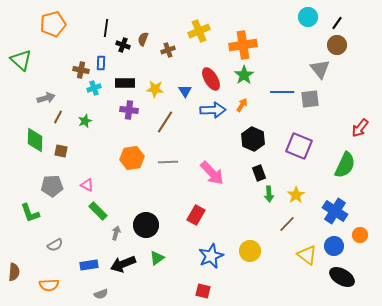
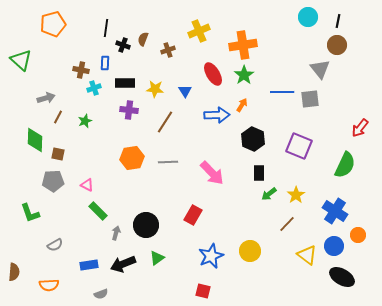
black line at (337, 23): moved 1 px right, 2 px up; rotated 24 degrees counterclockwise
blue rectangle at (101, 63): moved 4 px right
red ellipse at (211, 79): moved 2 px right, 5 px up
blue arrow at (213, 110): moved 4 px right, 5 px down
brown square at (61, 151): moved 3 px left, 3 px down
black rectangle at (259, 173): rotated 21 degrees clockwise
gray pentagon at (52, 186): moved 1 px right, 5 px up
green arrow at (269, 194): rotated 56 degrees clockwise
red rectangle at (196, 215): moved 3 px left
orange circle at (360, 235): moved 2 px left
